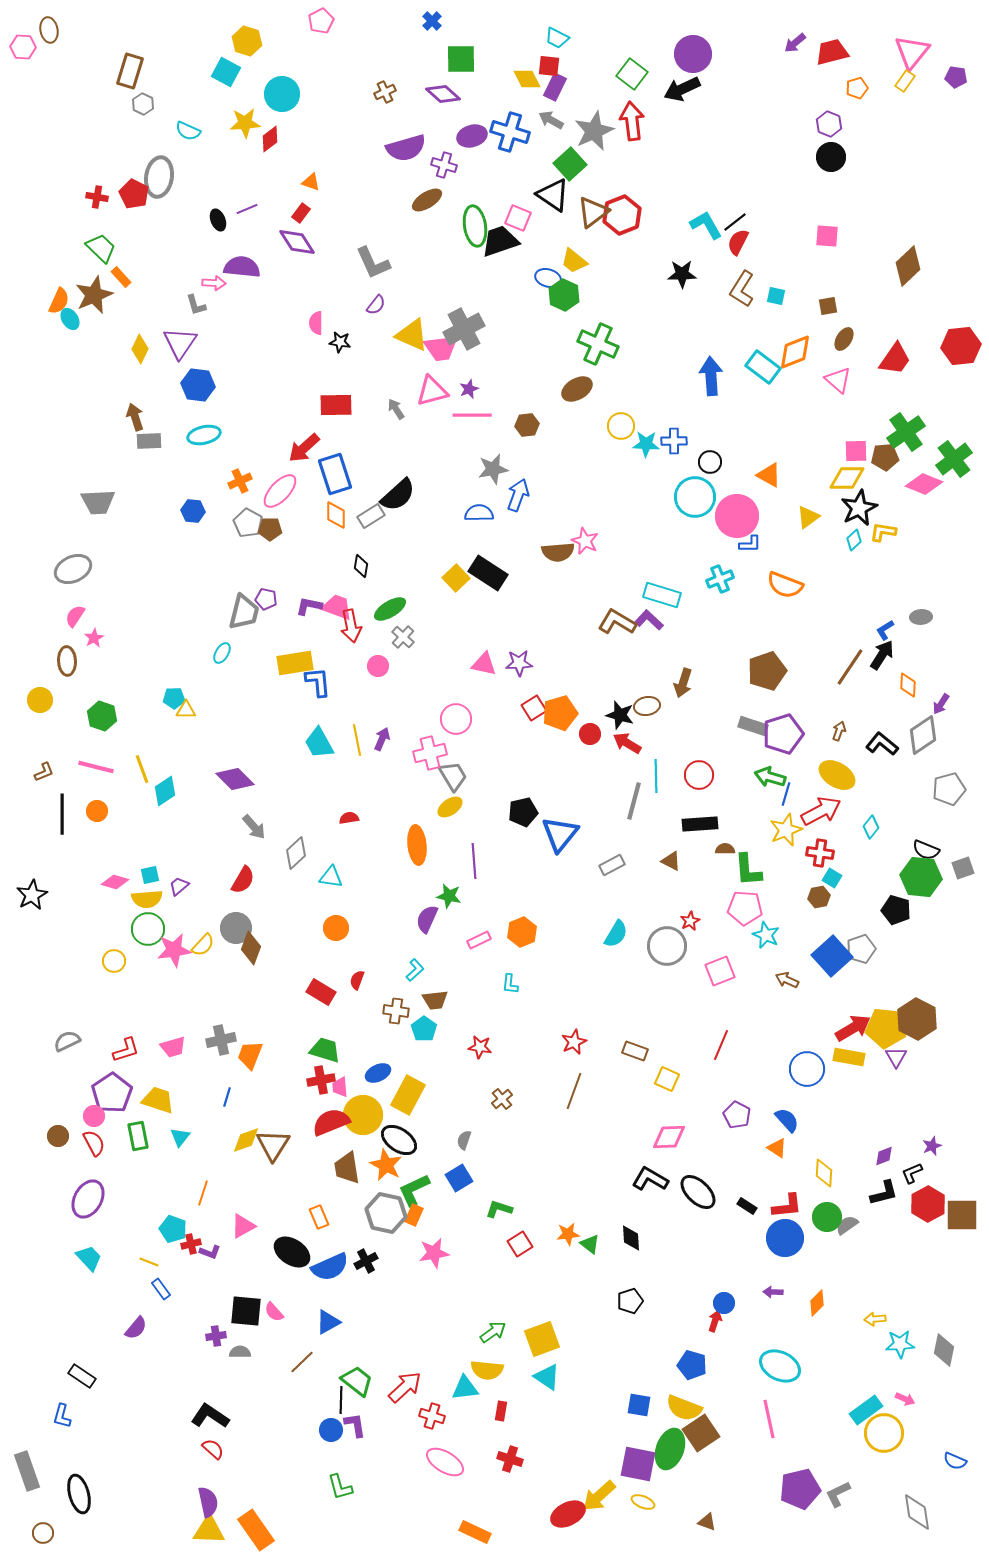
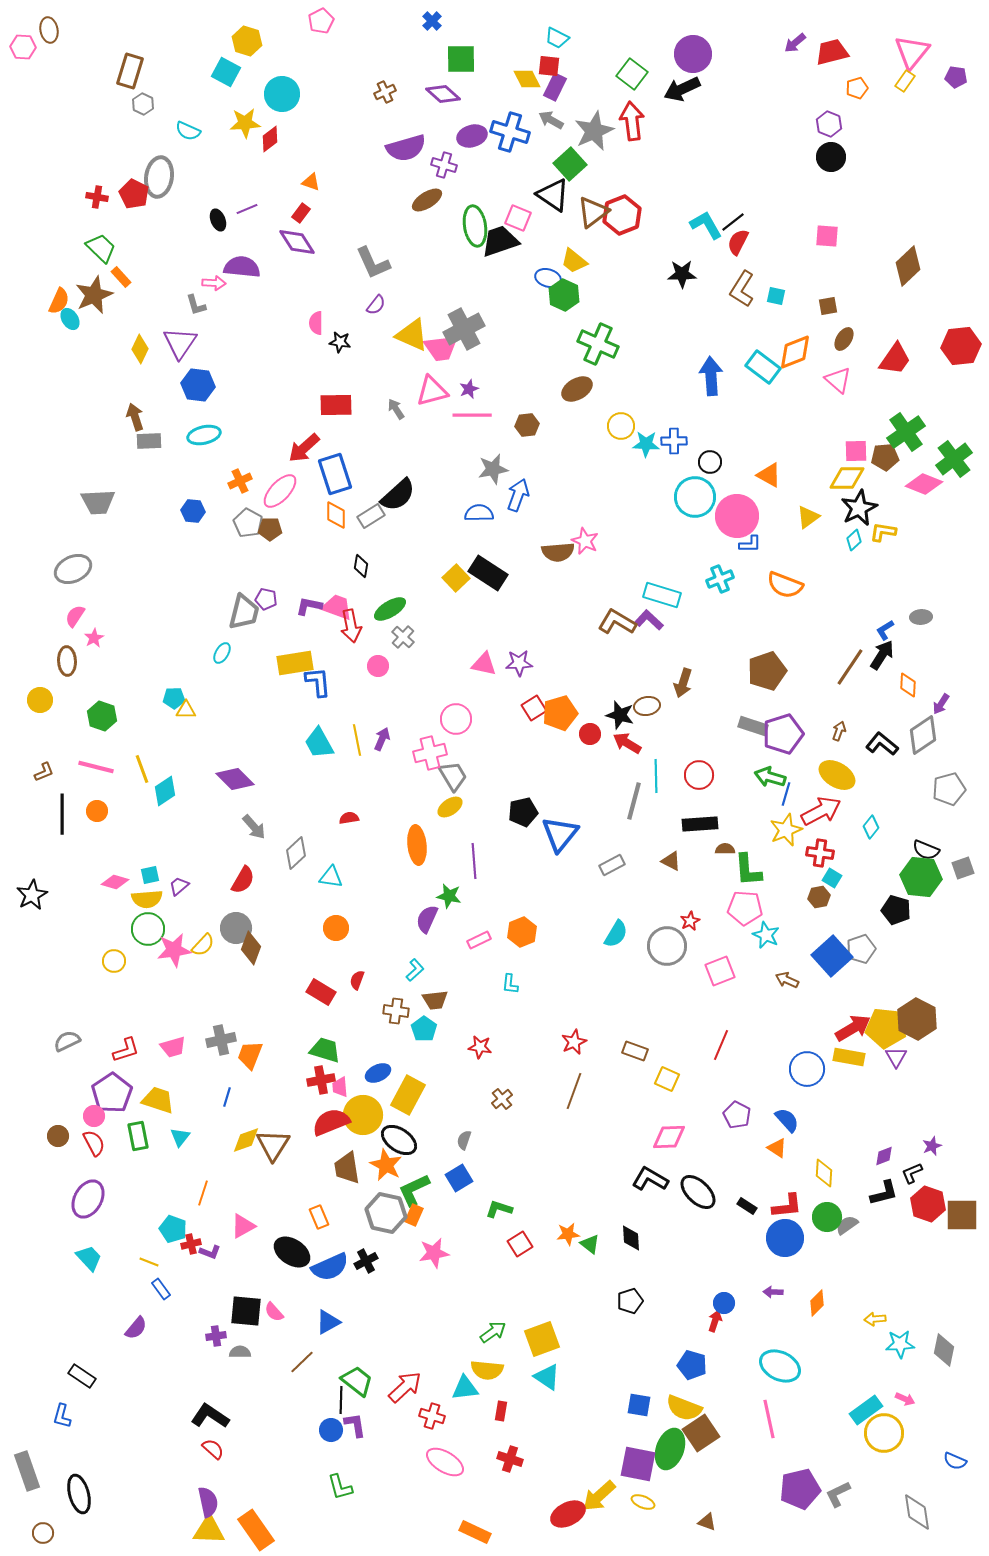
black line at (735, 222): moved 2 px left
red hexagon at (928, 1204): rotated 12 degrees counterclockwise
